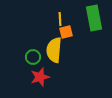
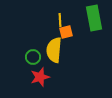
yellow line: moved 1 px down
